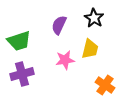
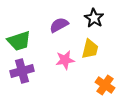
purple semicircle: rotated 36 degrees clockwise
purple cross: moved 3 px up
